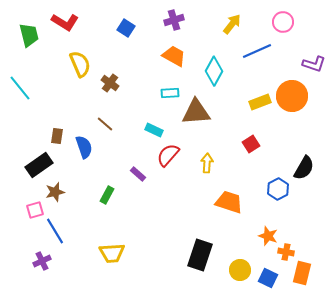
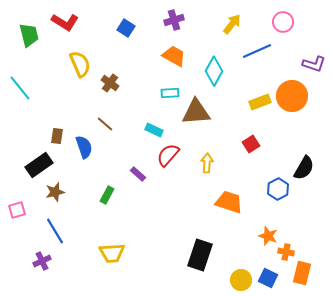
pink square at (35, 210): moved 18 px left
yellow circle at (240, 270): moved 1 px right, 10 px down
